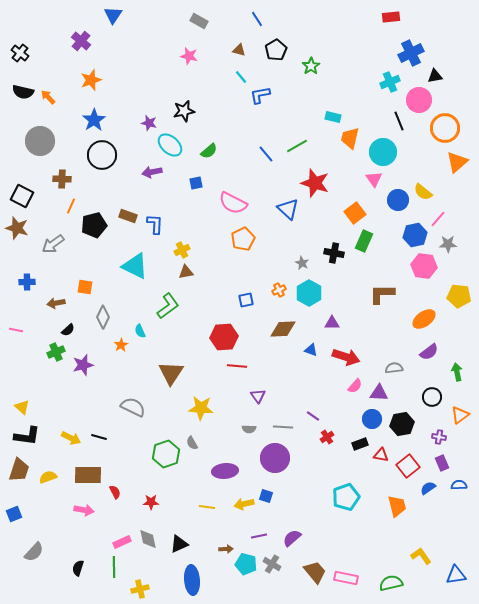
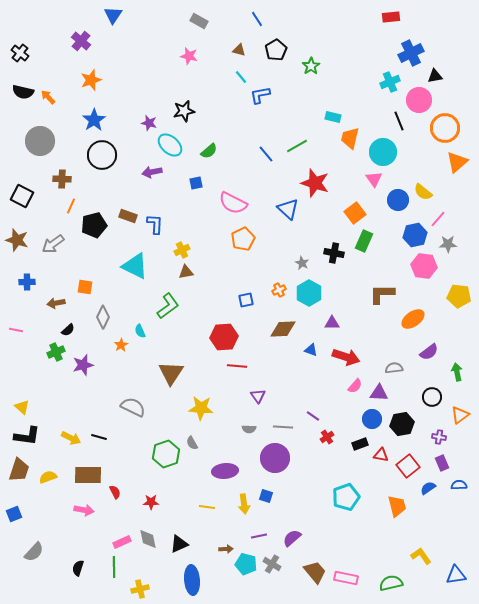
brown star at (17, 228): moved 12 px down
orange ellipse at (424, 319): moved 11 px left
yellow arrow at (244, 504): rotated 84 degrees counterclockwise
